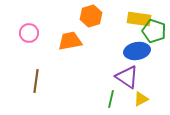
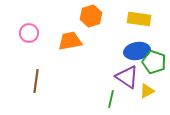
green pentagon: moved 31 px down
yellow triangle: moved 6 px right, 8 px up
